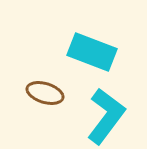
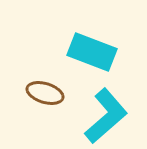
cyan L-shape: rotated 12 degrees clockwise
